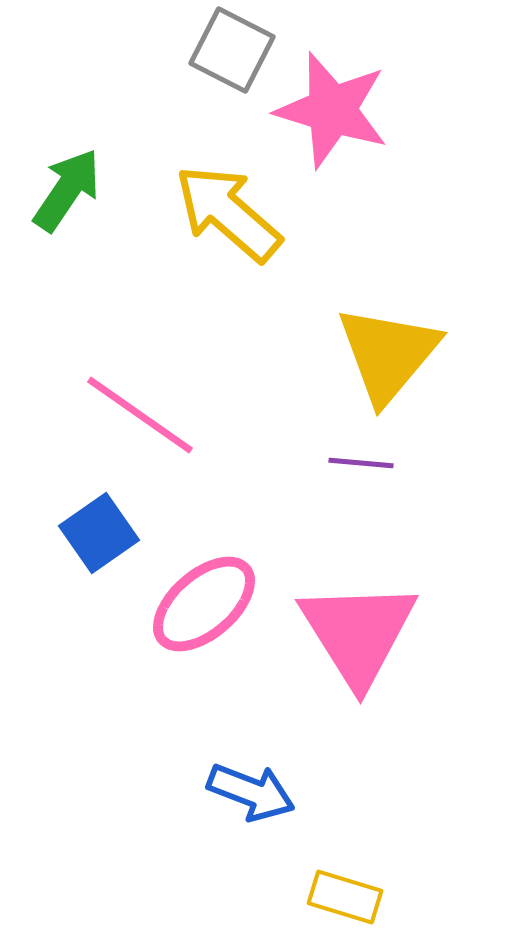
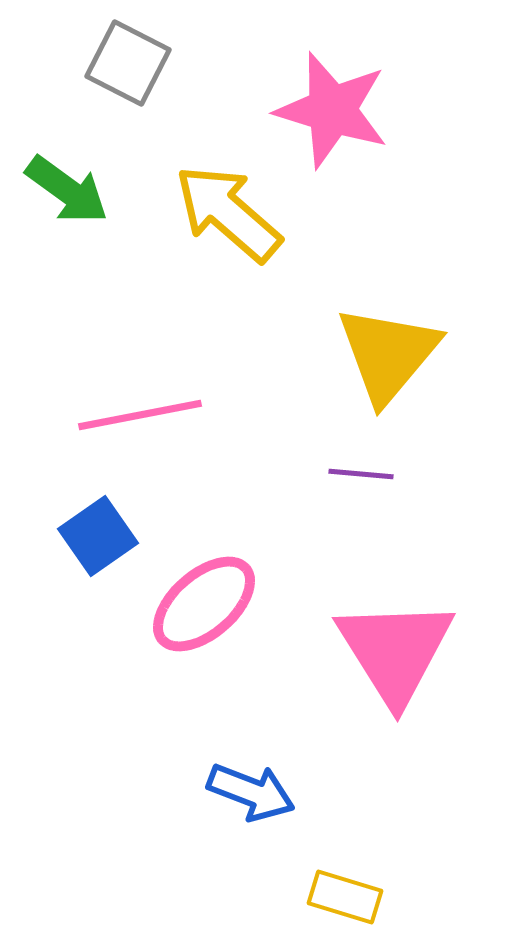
gray square: moved 104 px left, 13 px down
green arrow: rotated 92 degrees clockwise
pink line: rotated 46 degrees counterclockwise
purple line: moved 11 px down
blue square: moved 1 px left, 3 px down
pink triangle: moved 37 px right, 18 px down
